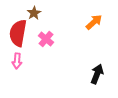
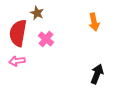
brown star: moved 3 px right; rotated 16 degrees counterclockwise
orange arrow: rotated 120 degrees clockwise
pink arrow: rotated 77 degrees clockwise
